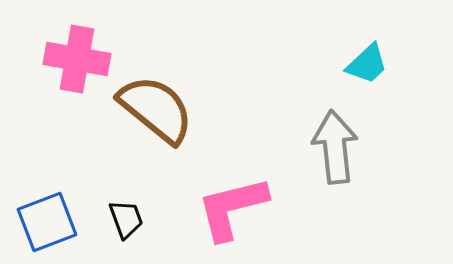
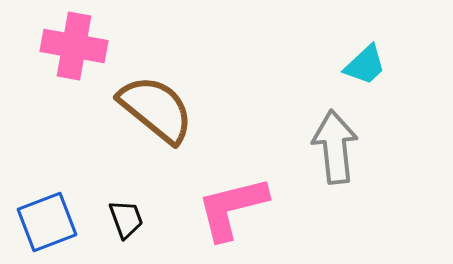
pink cross: moved 3 px left, 13 px up
cyan trapezoid: moved 2 px left, 1 px down
